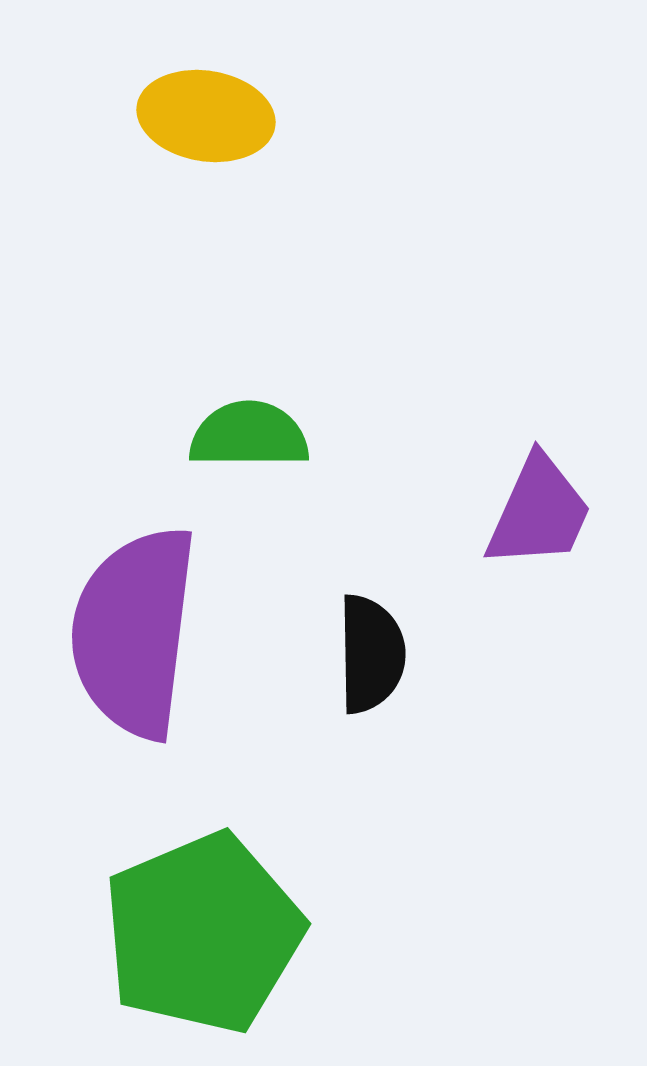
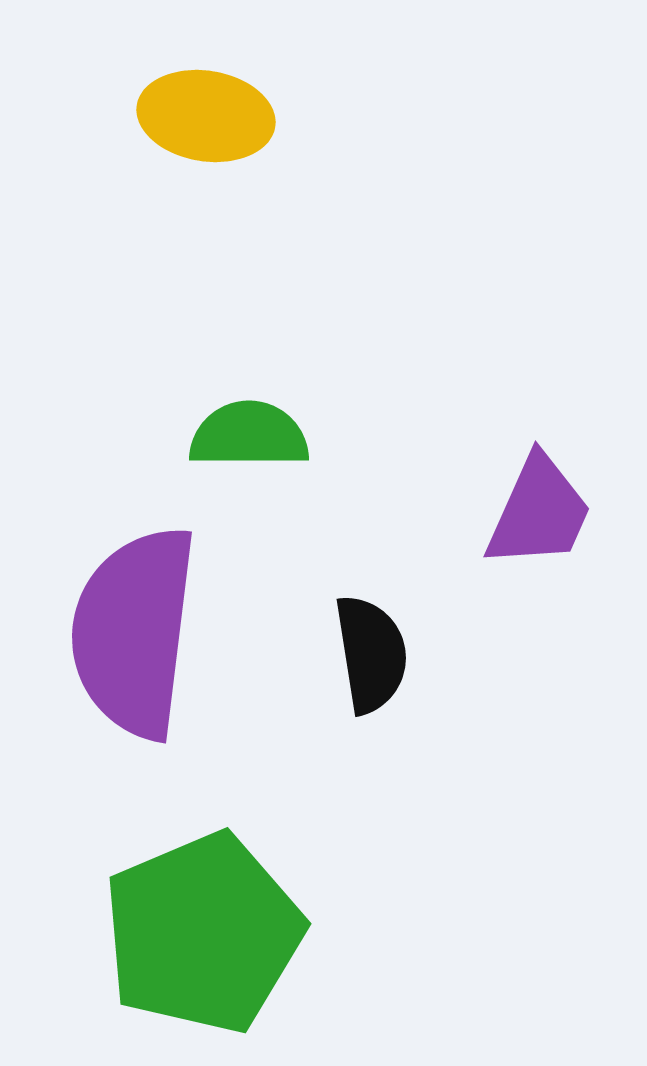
black semicircle: rotated 8 degrees counterclockwise
